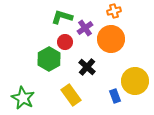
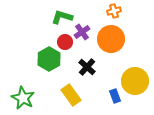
purple cross: moved 3 px left, 4 px down
